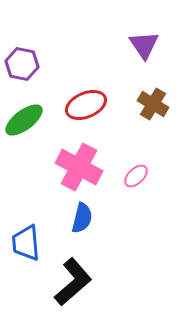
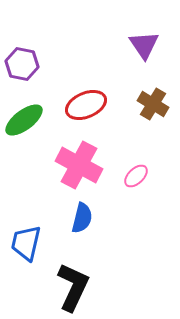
pink cross: moved 2 px up
blue trapezoid: rotated 18 degrees clockwise
black L-shape: moved 5 px down; rotated 24 degrees counterclockwise
